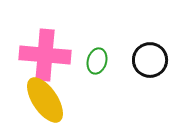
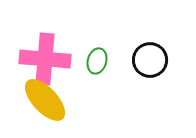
pink cross: moved 4 px down
yellow ellipse: rotated 9 degrees counterclockwise
